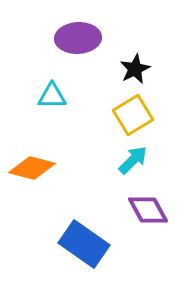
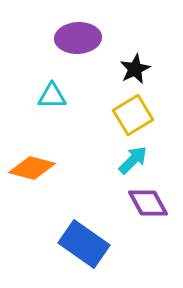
purple diamond: moved 7 px up
